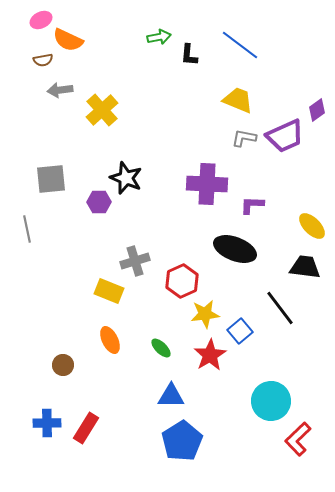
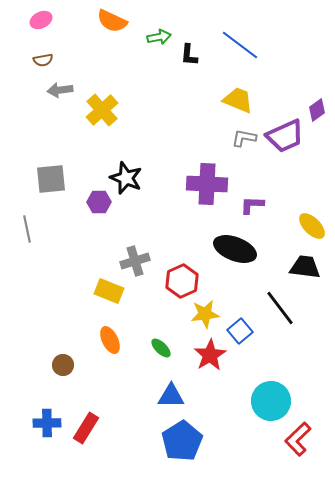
orange semicircle: moved 44 px right, 19 px up
